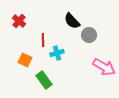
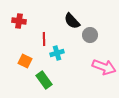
red cross: rotated 32 degrees counterclockwise
gray circle: moved 1 px right
red line: moved 1 px right, 1 px up
orange square: moved 1 px down
pink arrow: rotated 10 degrees counterclockwise
